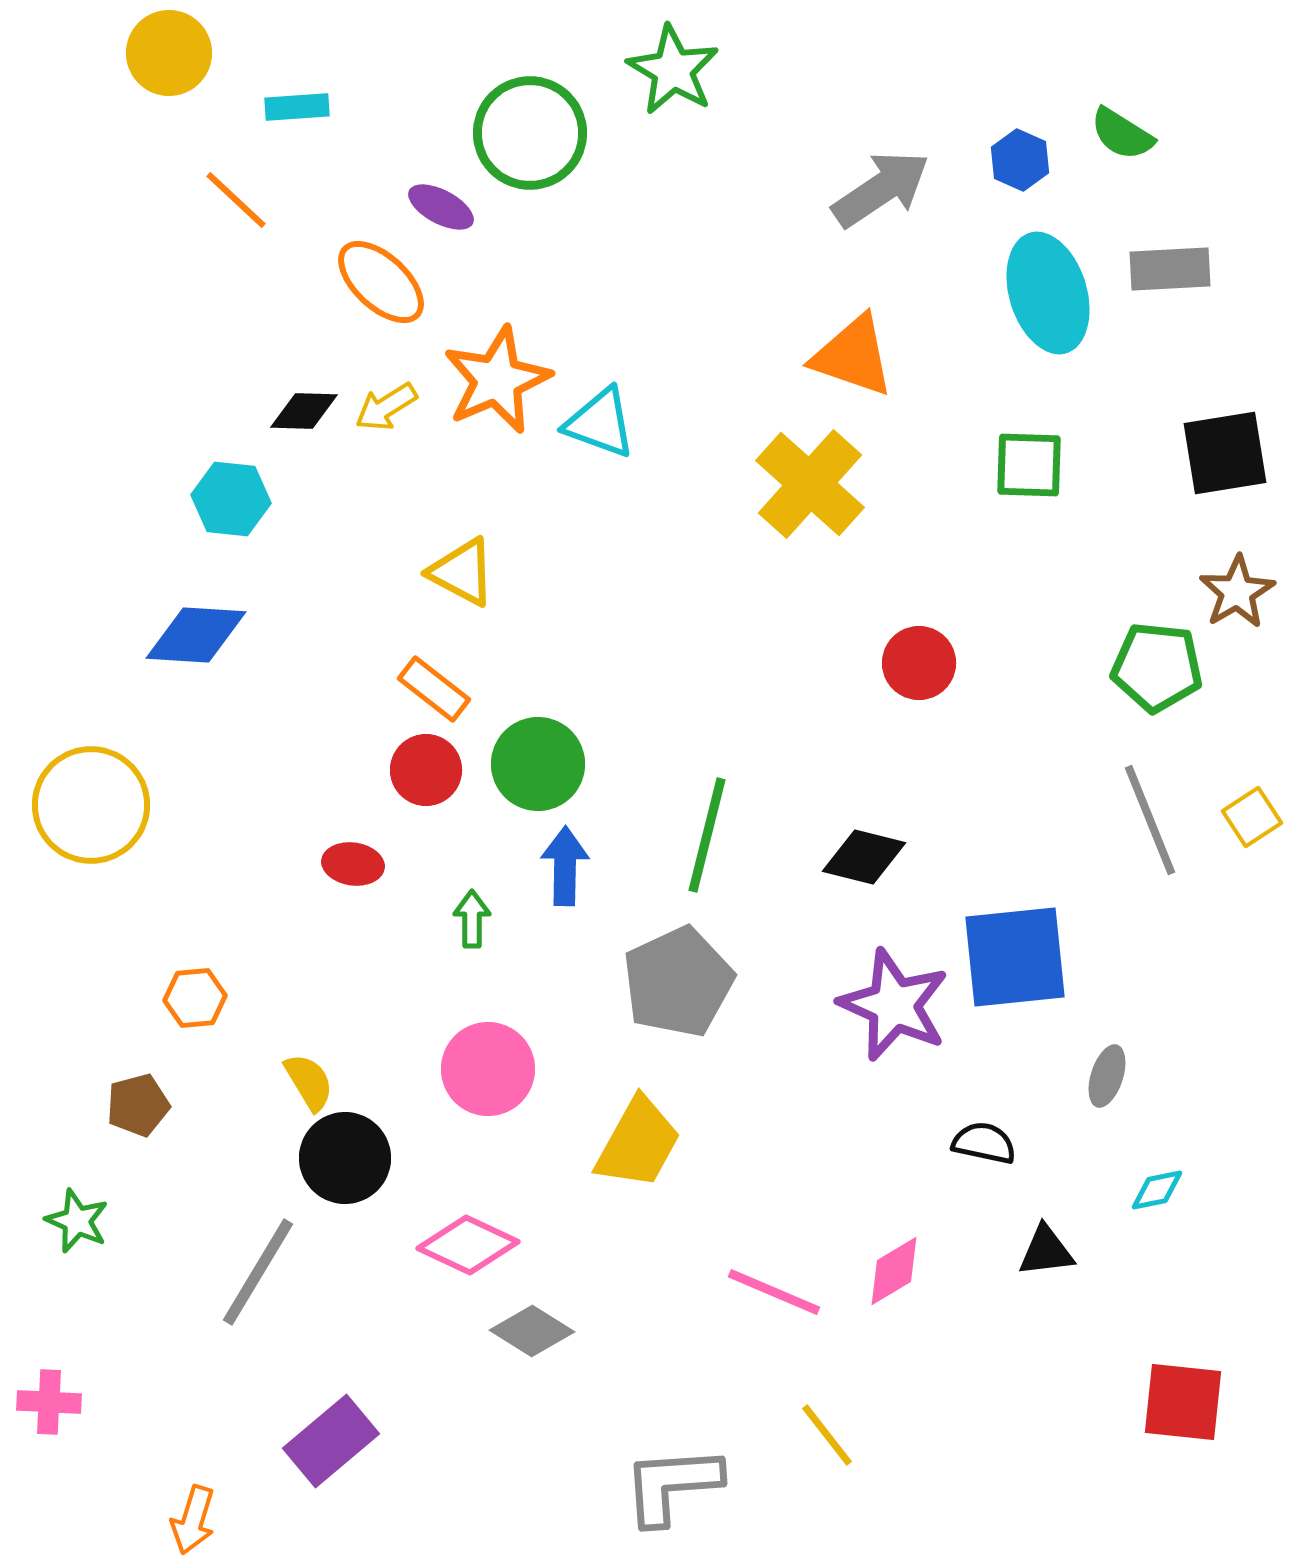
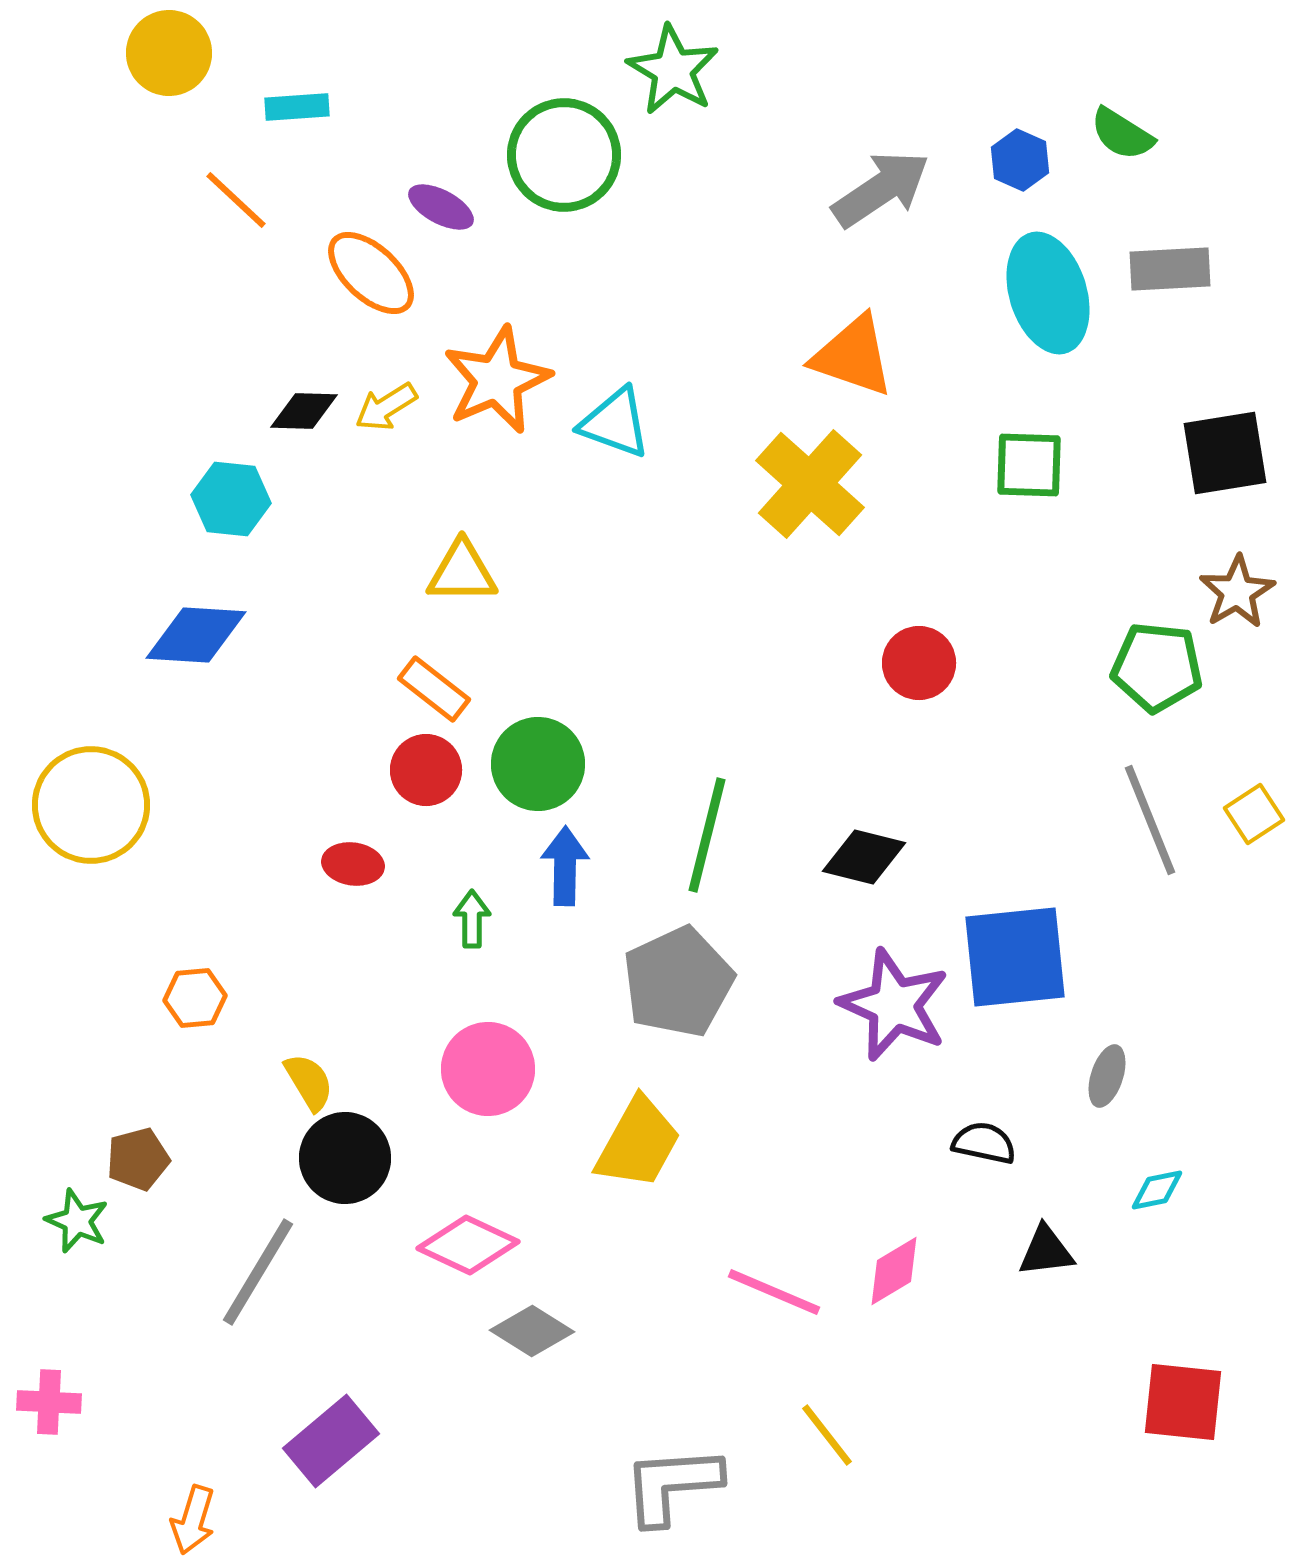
green circle at (530, 133): moved 34 px right, 22 px down
orange ellipse at (381, 282): moved 10 px left, 9 px up
cyan triangle at (600, 423): moved 15 px right
yellow triangle at (462, 572): rotated 28 degrees counterclockwise
yellow square at (1252, 817): moved 2 px right, 3 px up
brown pentagon at (138, 1105): moved 54 px down
